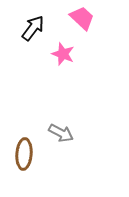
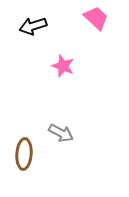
pink trapezoid: moved 14 px right
black arrow: moved 2 px up; rotated 144 degrees counterclockwise
pink star: moved 12 px down
